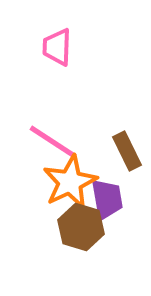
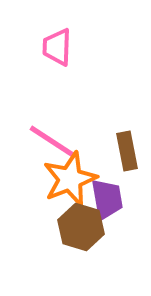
brown rectangle: rotated 15 degrees clockwise
orange star: moved 3 px up; rotated 4 degrees clockwise
